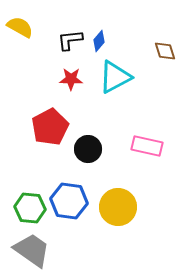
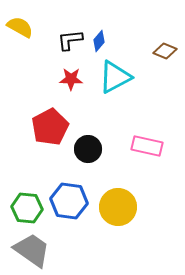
brown diamond: rotated 50 degrees counterclockwise
green hexagon: moved 3 px left
